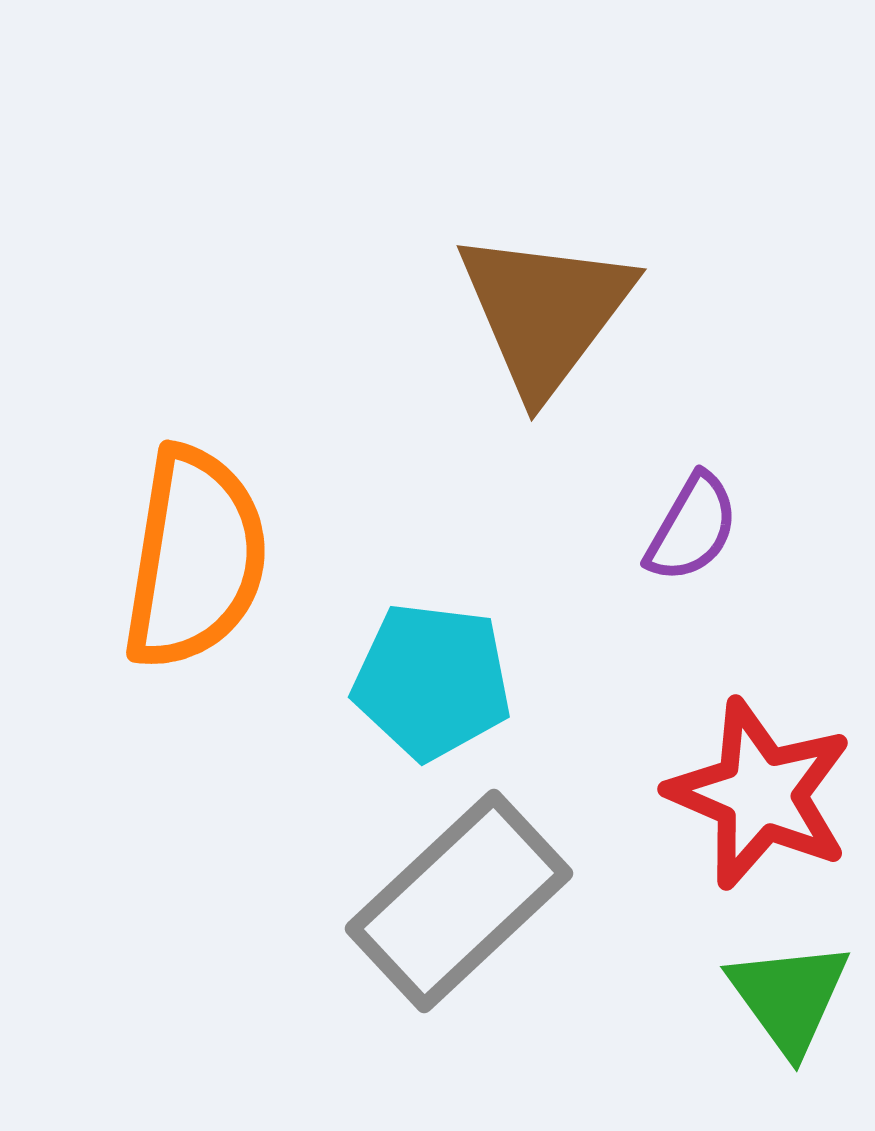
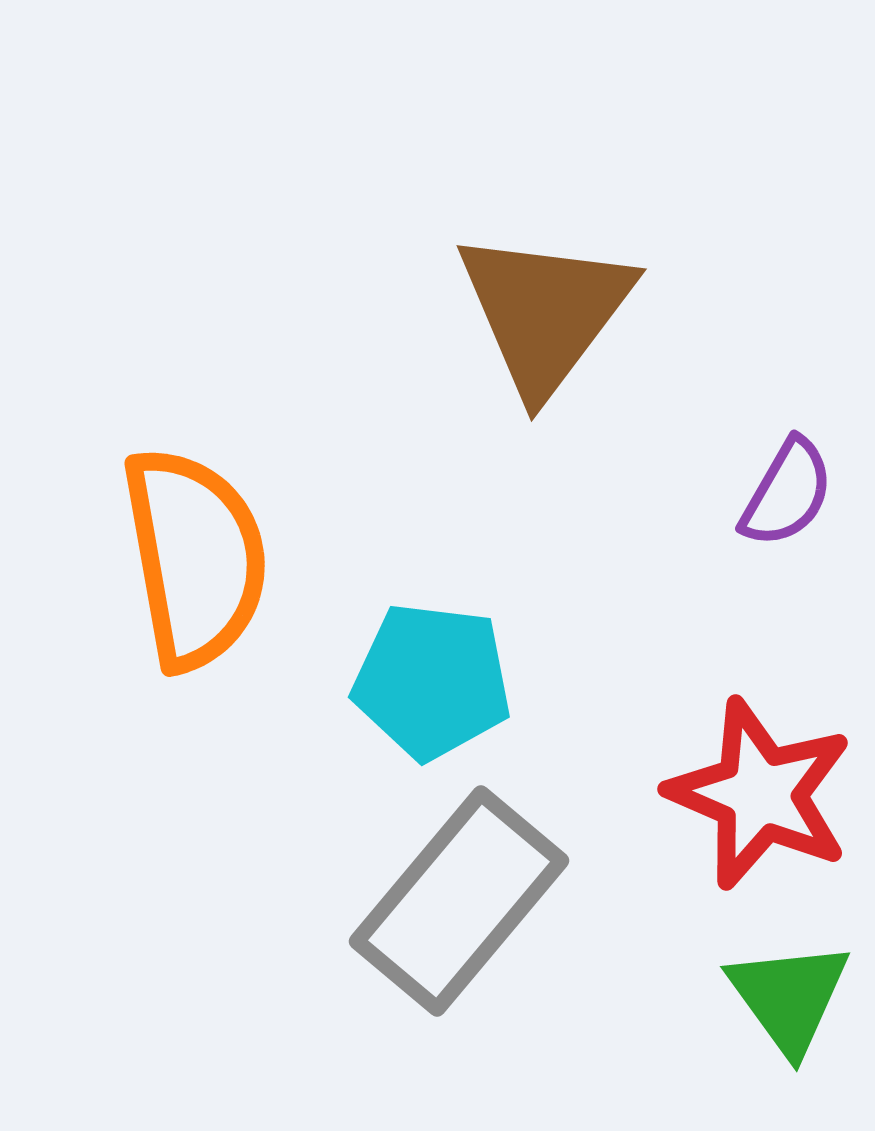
purple semicircle: moved 95 px right, 35 px up
orange semicircle: rotated 19 degrees counterclockwise
gray rectangle: rotated 7 degrees counterclockwise
